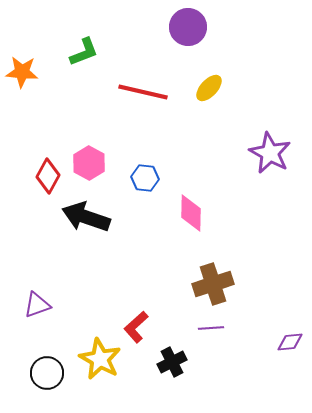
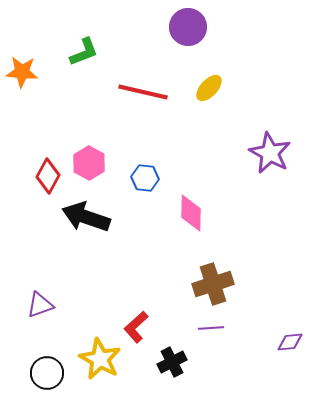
purple triangle: moved 3 px right
